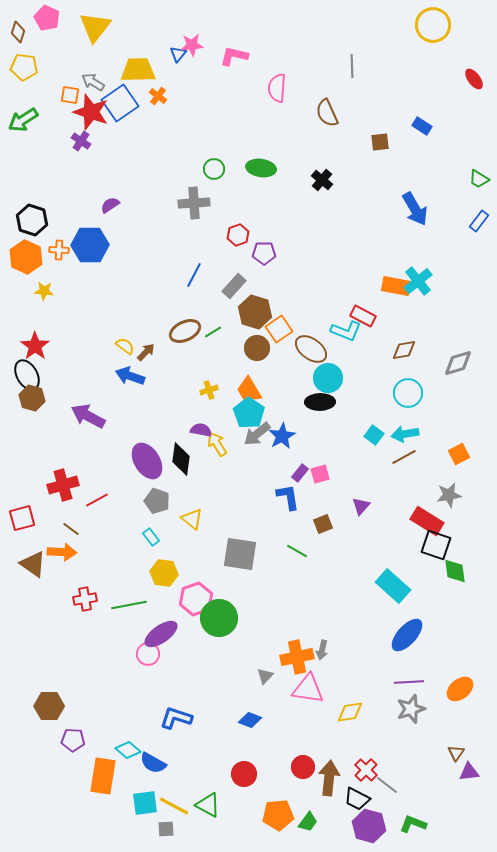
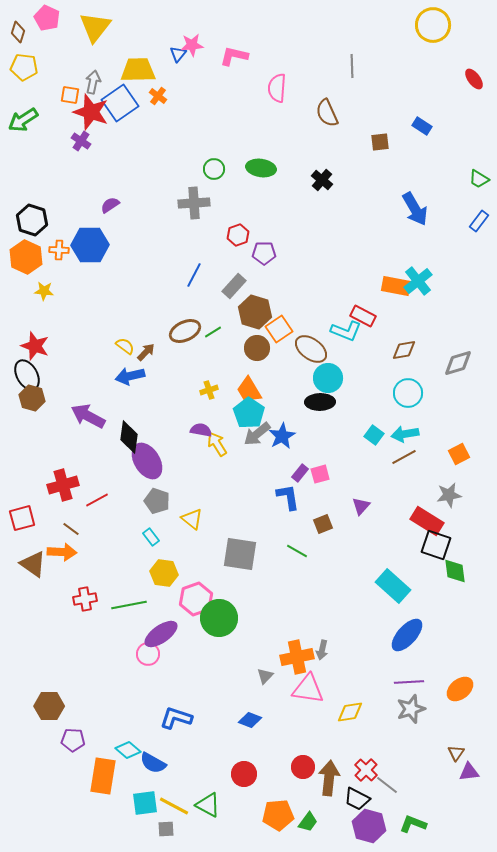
gray arrow at (93, 82): rotated 70 degrees clockwise
red star at (35, 346): rotated 16 degrees counterclockwise
blue arrow at (130, 376): rotated 32 degrees counterclockwise
black diamond at (181, 459): moved 52 px left, 22 px up
